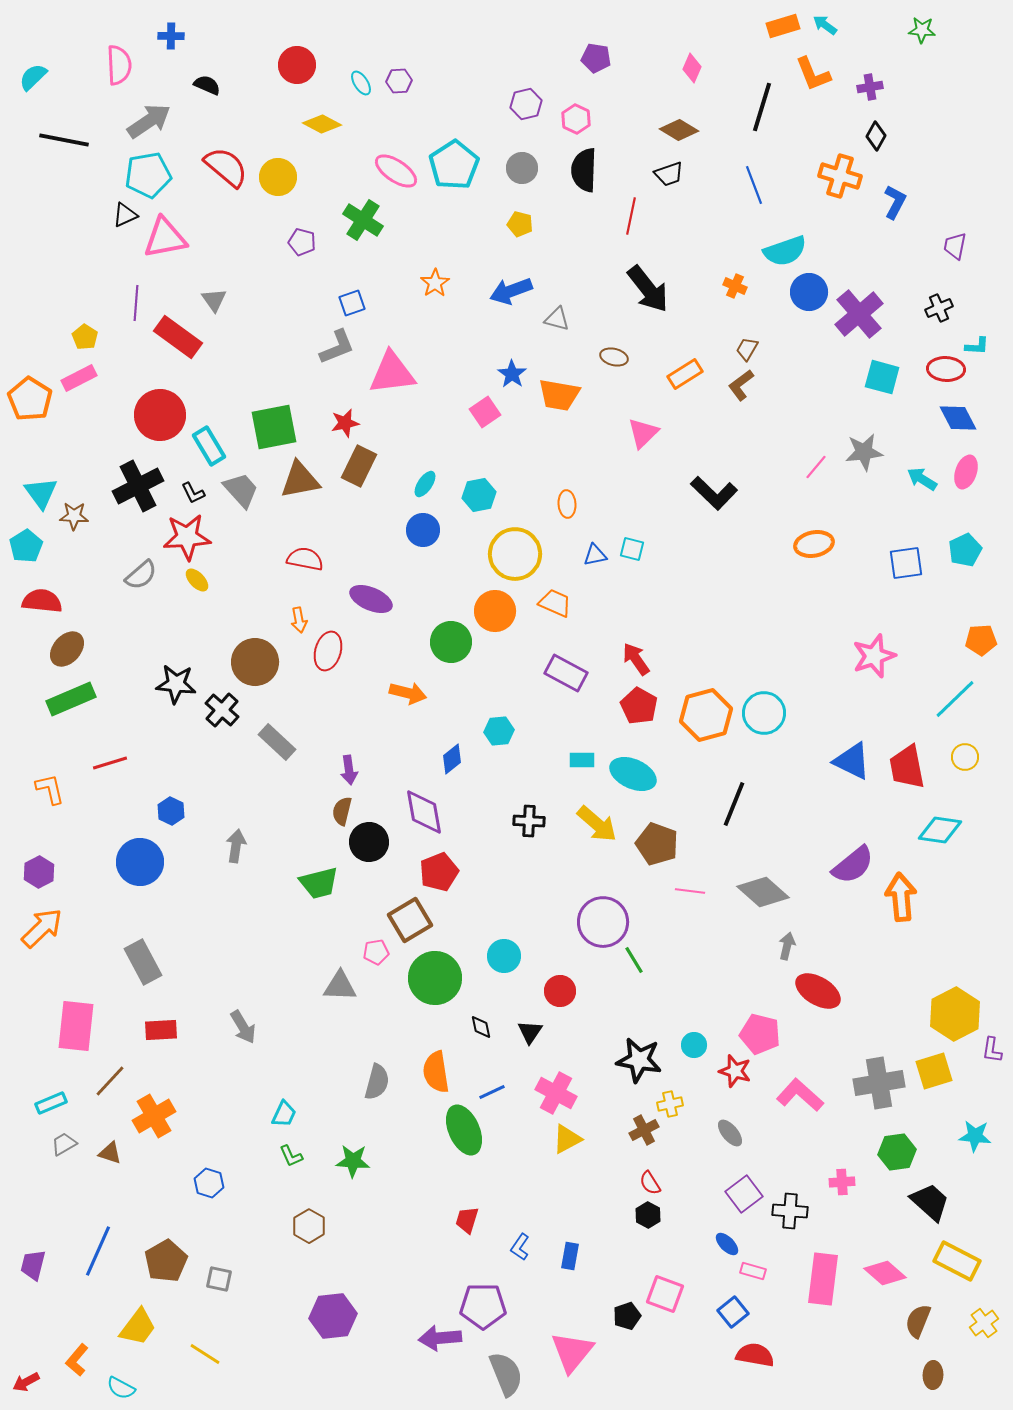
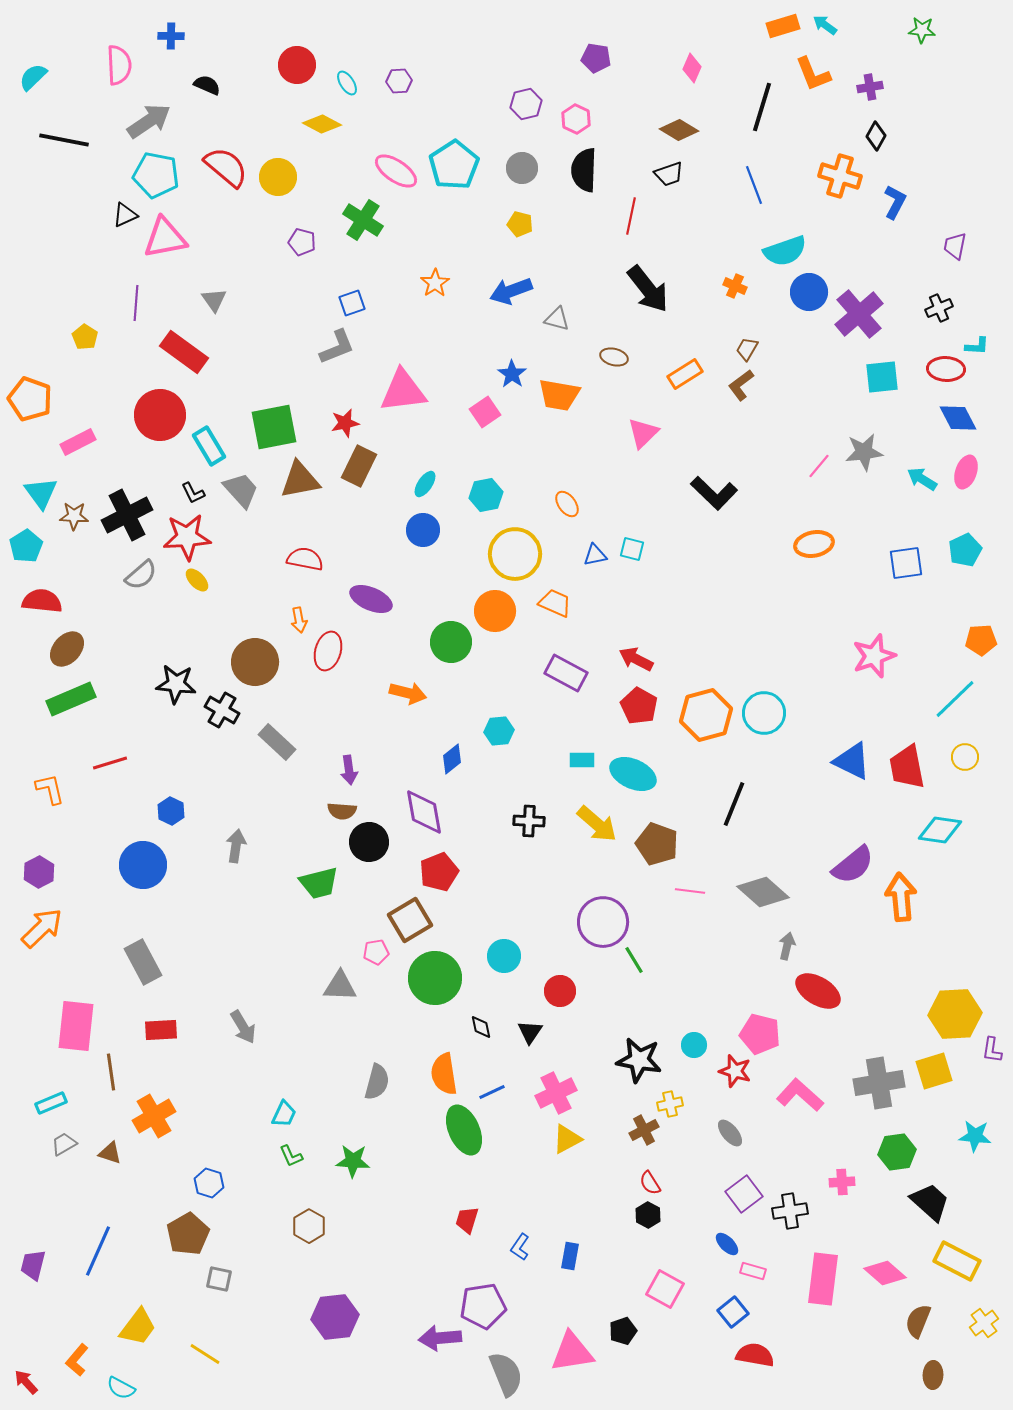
cyan ellipse at (361, 83): moved 14 px left
cyan pentagon at (148, 175): moved 8 px right; rotated 21 degrees clockwise
red rectangle at (178, 337): moved 6 px right, 15 px down
pink triangle at (392, 373): moved 11 px right, 18 px down
cyan square at (882, 377): rotated 21 degrees counterclockwise
pink rectangle at (79, 378): moved 1 px left, 64 px down
orange pentagon at (30, 399): rotated 12 degrees counterclockwise
pink line at (816, 467): moved 3 px right, 1 px up
black cross at (138, 486): moved 11 px left, 29 px down
cyan hexagon at (479, 495): moved 7 px right
orange ellipse at (567, 504): rotated 32 degrees counterclockwise
red arrow at (636, 659): rotated 28 degrees counterclockwise
black cross at (222, 710): rotated 12 degrees counterclockwise
brown semicircle at (342, 811): rotated 100 degrees counterclockwise
blue circle at (140, 862): moved 3 px right, 3 px down
yellow hexagon at (955, 1014): rotated 24 degrees clockwise
orange semicircle at (436, 1072): moved 8 px right, 2 px down
brown line at (110, 1081): moved 1 px right, 9 px up; rotated 51 degrees counterclockwise
pink cross at (556, 1093): rotated 36 degrees clockwise
black cross at (790, 1211): rotated 12 degrees counterclockwise
brown pentagon at (166, 1261): moved 22 px right, 27 px up
pink square at (665, 1294): moved 5 px up; rotated 9 degrees clockwise
purple pentagon at (483, 1306): rotated 9 degrees counterclockwise
purple hexagon at (333, 1316): moved 2 px right, 1 px down
black pentagon at (627, 1316): moved 4 px left, 15 px down
pink triangle at (572, 1352): rotated 42 degrees clockwise
red arrow at (26, 1382): rotated 76 degrees clockwise
